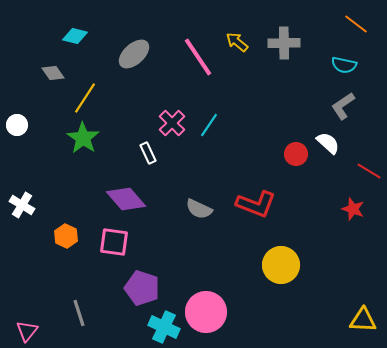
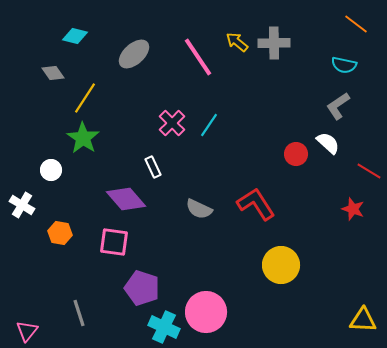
gray cross: moved 10 px left
gray L-shape: moved 5 px left
white circle: moved 34 px right, 45 px down
white rectangle: moved 5 px right, 14 px down
red L-shape: rotated 144 degrees counterclockwise
orange hexagon: moved 6 px left, 3 px up; rotated 15 degrees counterclockwise
